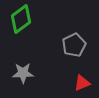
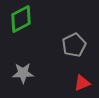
green diamond: rotated 8 degrees clockwise
